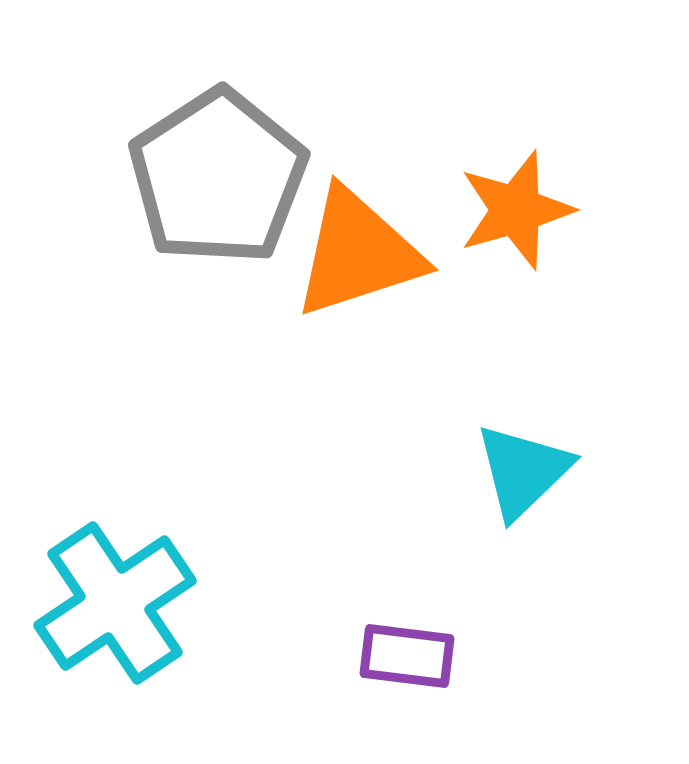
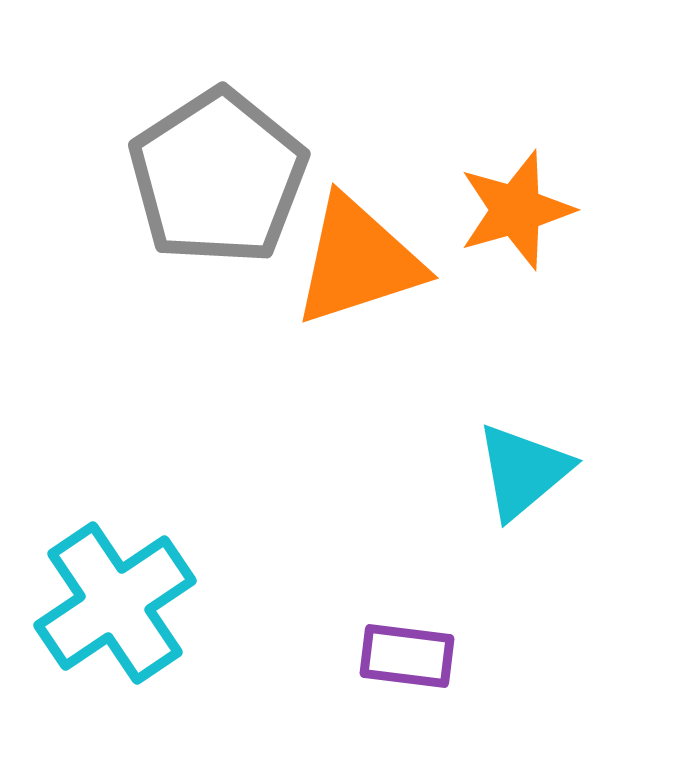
orange triangle: moved 8 px down
cyan triangle: rotated 4 degrees clockwise
